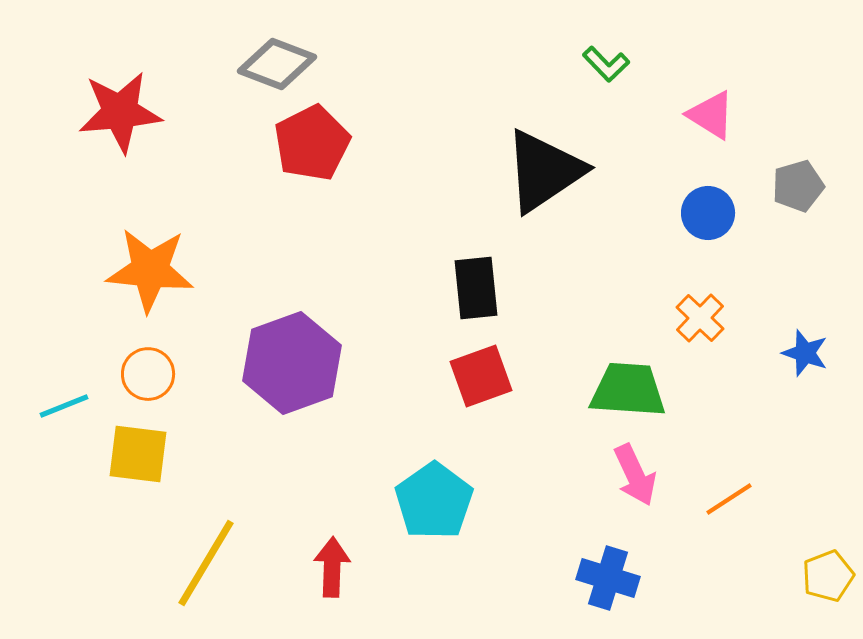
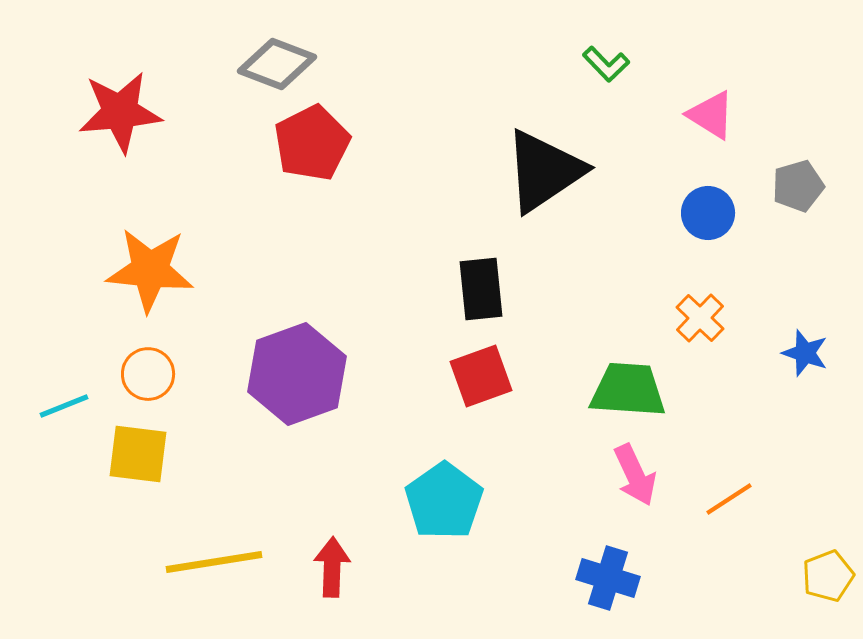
black rectangle: moved 5 px right, 1 px down
purple hexagon: moved 5 px right, 11 px down
cyan pentagon: moved 10 px right
yellow line: moved 8 px right, 1 px up; rotated 50 degrees clockwise
